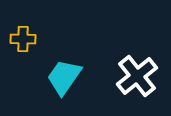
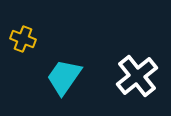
yellow cross: rotated 20 degrees clockwise
